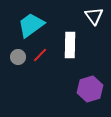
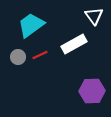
white rectangle: moved 4 px right, 1 px up; rotated 60 degrees clockwise
red line: rotated 21 degrees clockwise
purple hexagon: moved 2 px right, 2 px down; rotated 15 degrees clockwise
